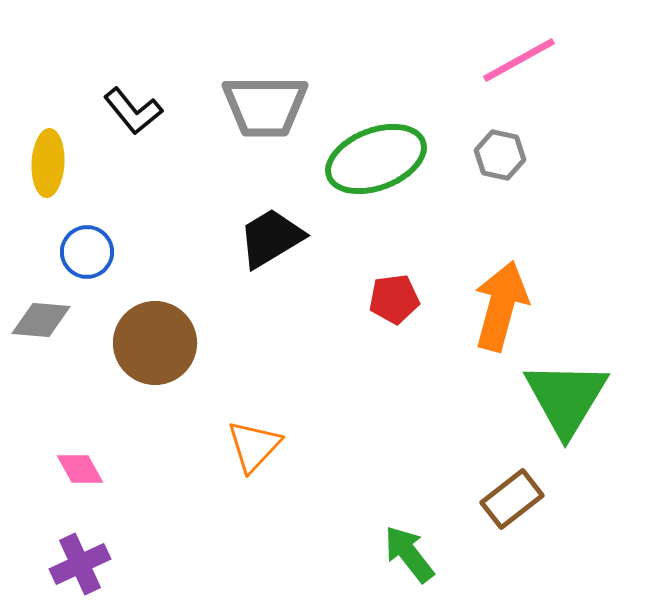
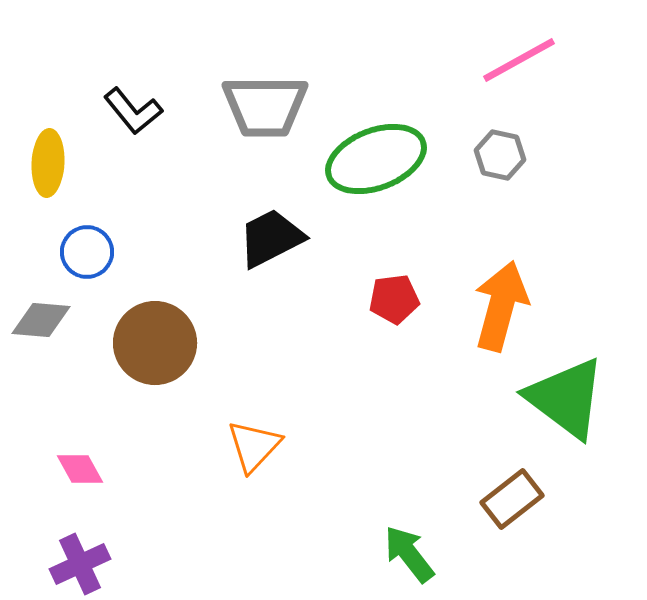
black trapezoid: rotated 4 degrees clockwise
green triangle: rotated 24 degrees counterclockwise
